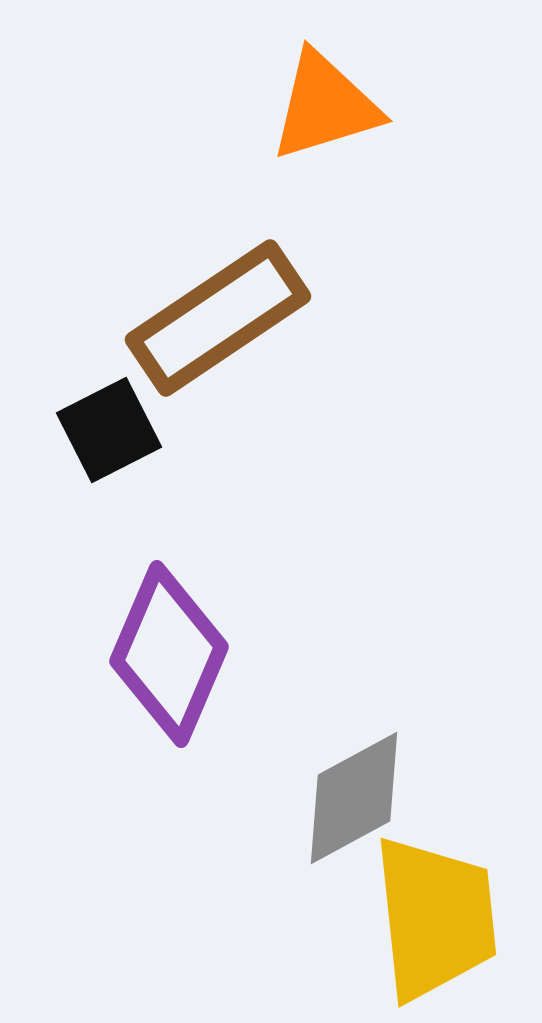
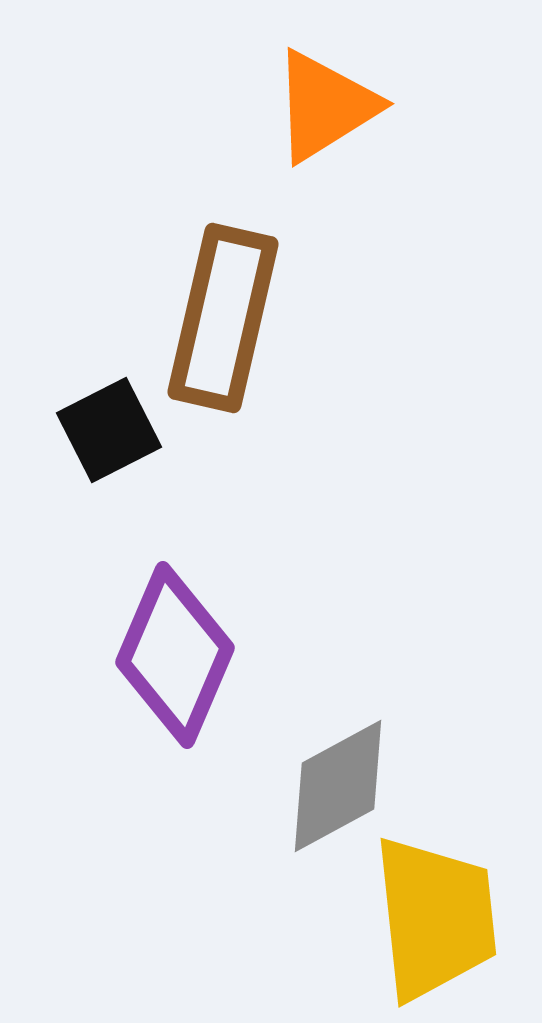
orange triangle: rotated 15 degrees counterclockwise
brown rectangle: moved 5 px right; rotated 43 degrees counterclockwise
purple diamond: moved 6 px right, 1 px down
gray diamond: moved 16 px left, 12 px up
